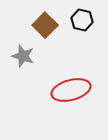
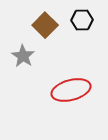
black hexagon: rotated 15 degrees counterclockwise
gray star: rotated 15 degrees clockwise
